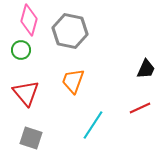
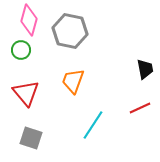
black trapezoid: moved 1 px left; rotated 35 degrees counterclockwise
